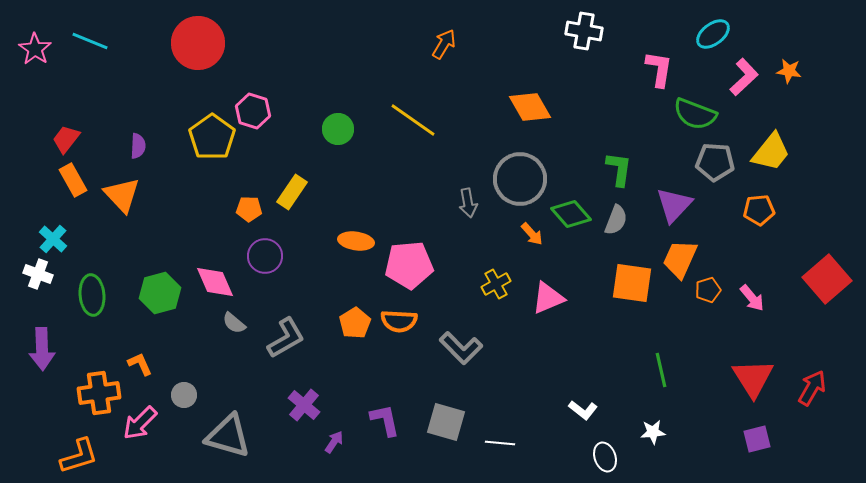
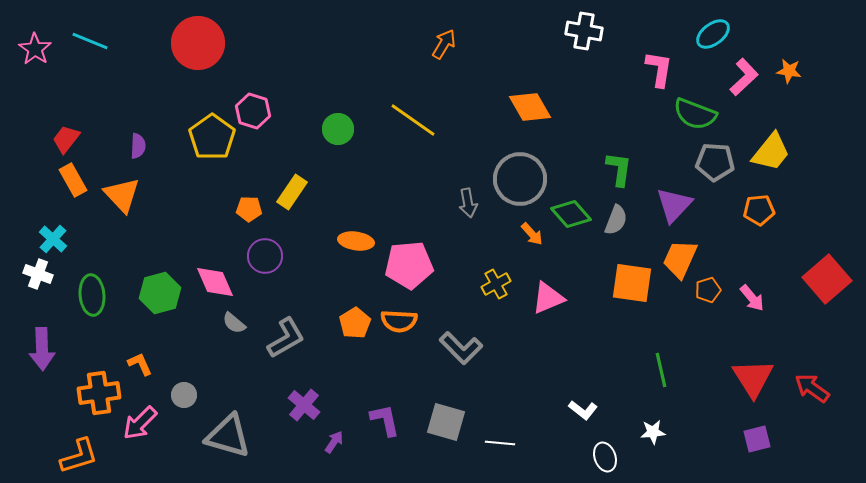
red arrow at (812, 388): rotated 84 degrees counterclockwise
